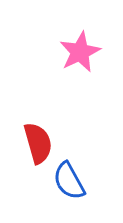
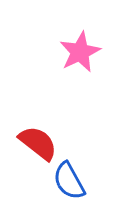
red semicircle: rotated 36 degrees counterclockwise
